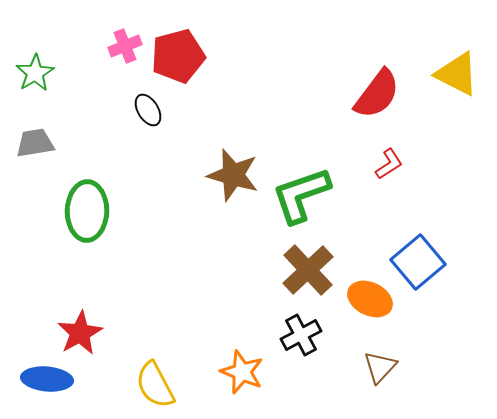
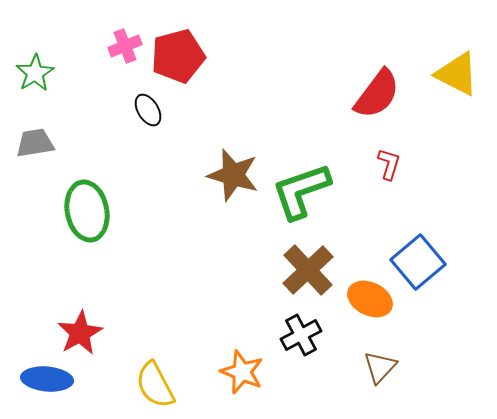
red L-shape: rotated 40 degrees counterclockwise
green L-shape: moved 4 px up
green ellipse: rotated 12 degrees counterclockwise
